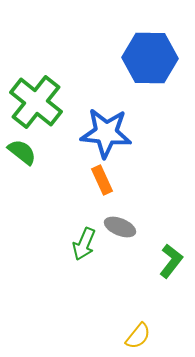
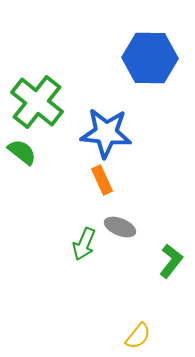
green cross: moved 1 px right
